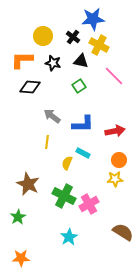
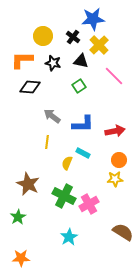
yellow cross: rotated 18 degrees clockwise
